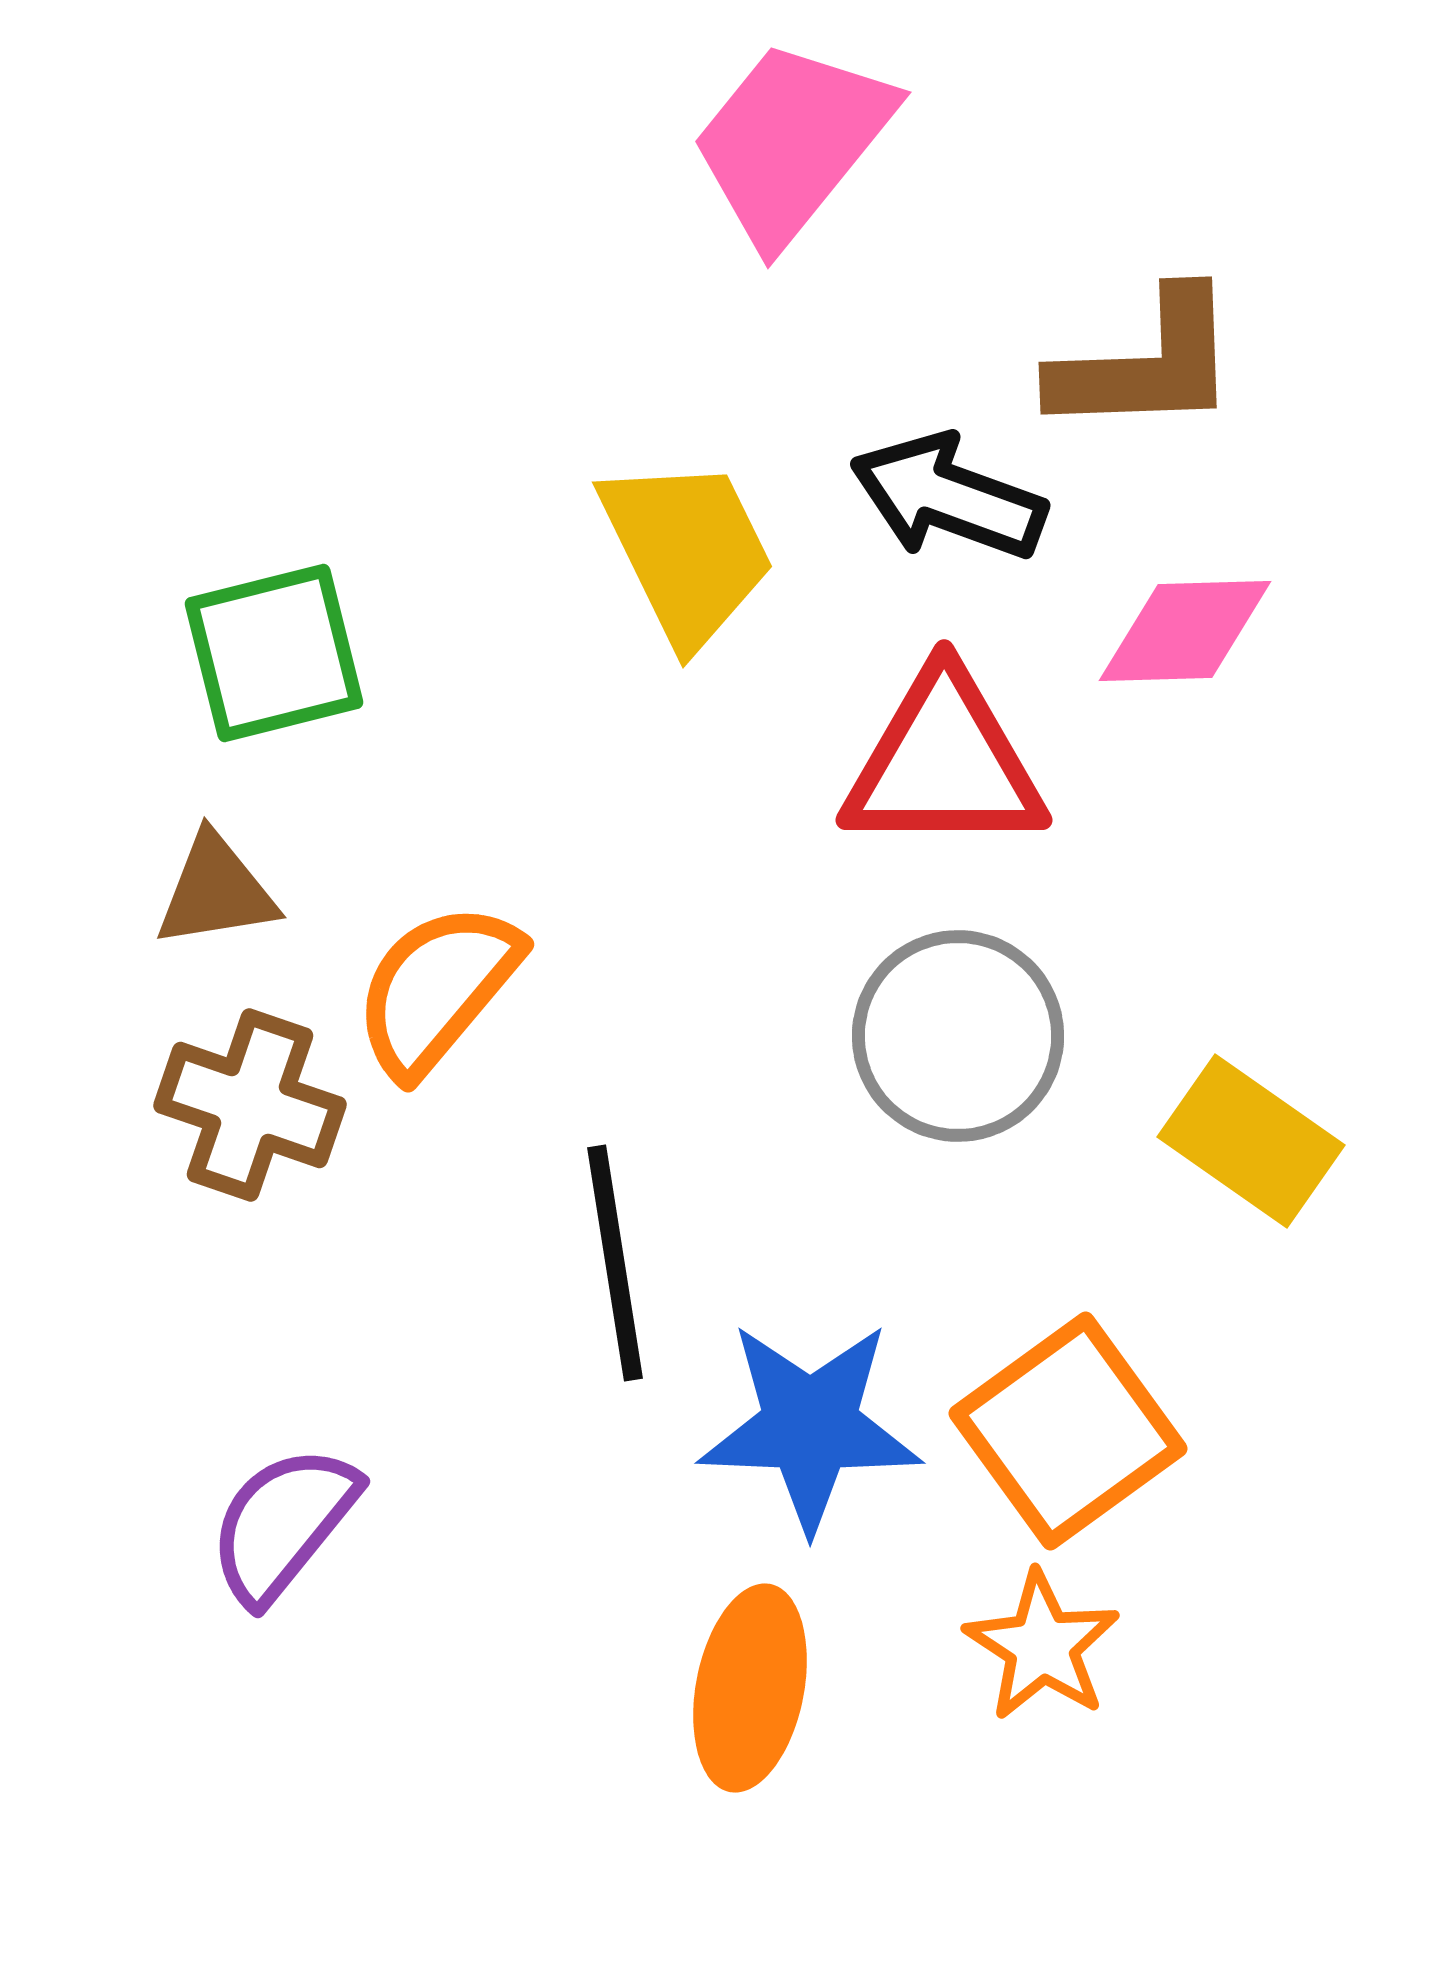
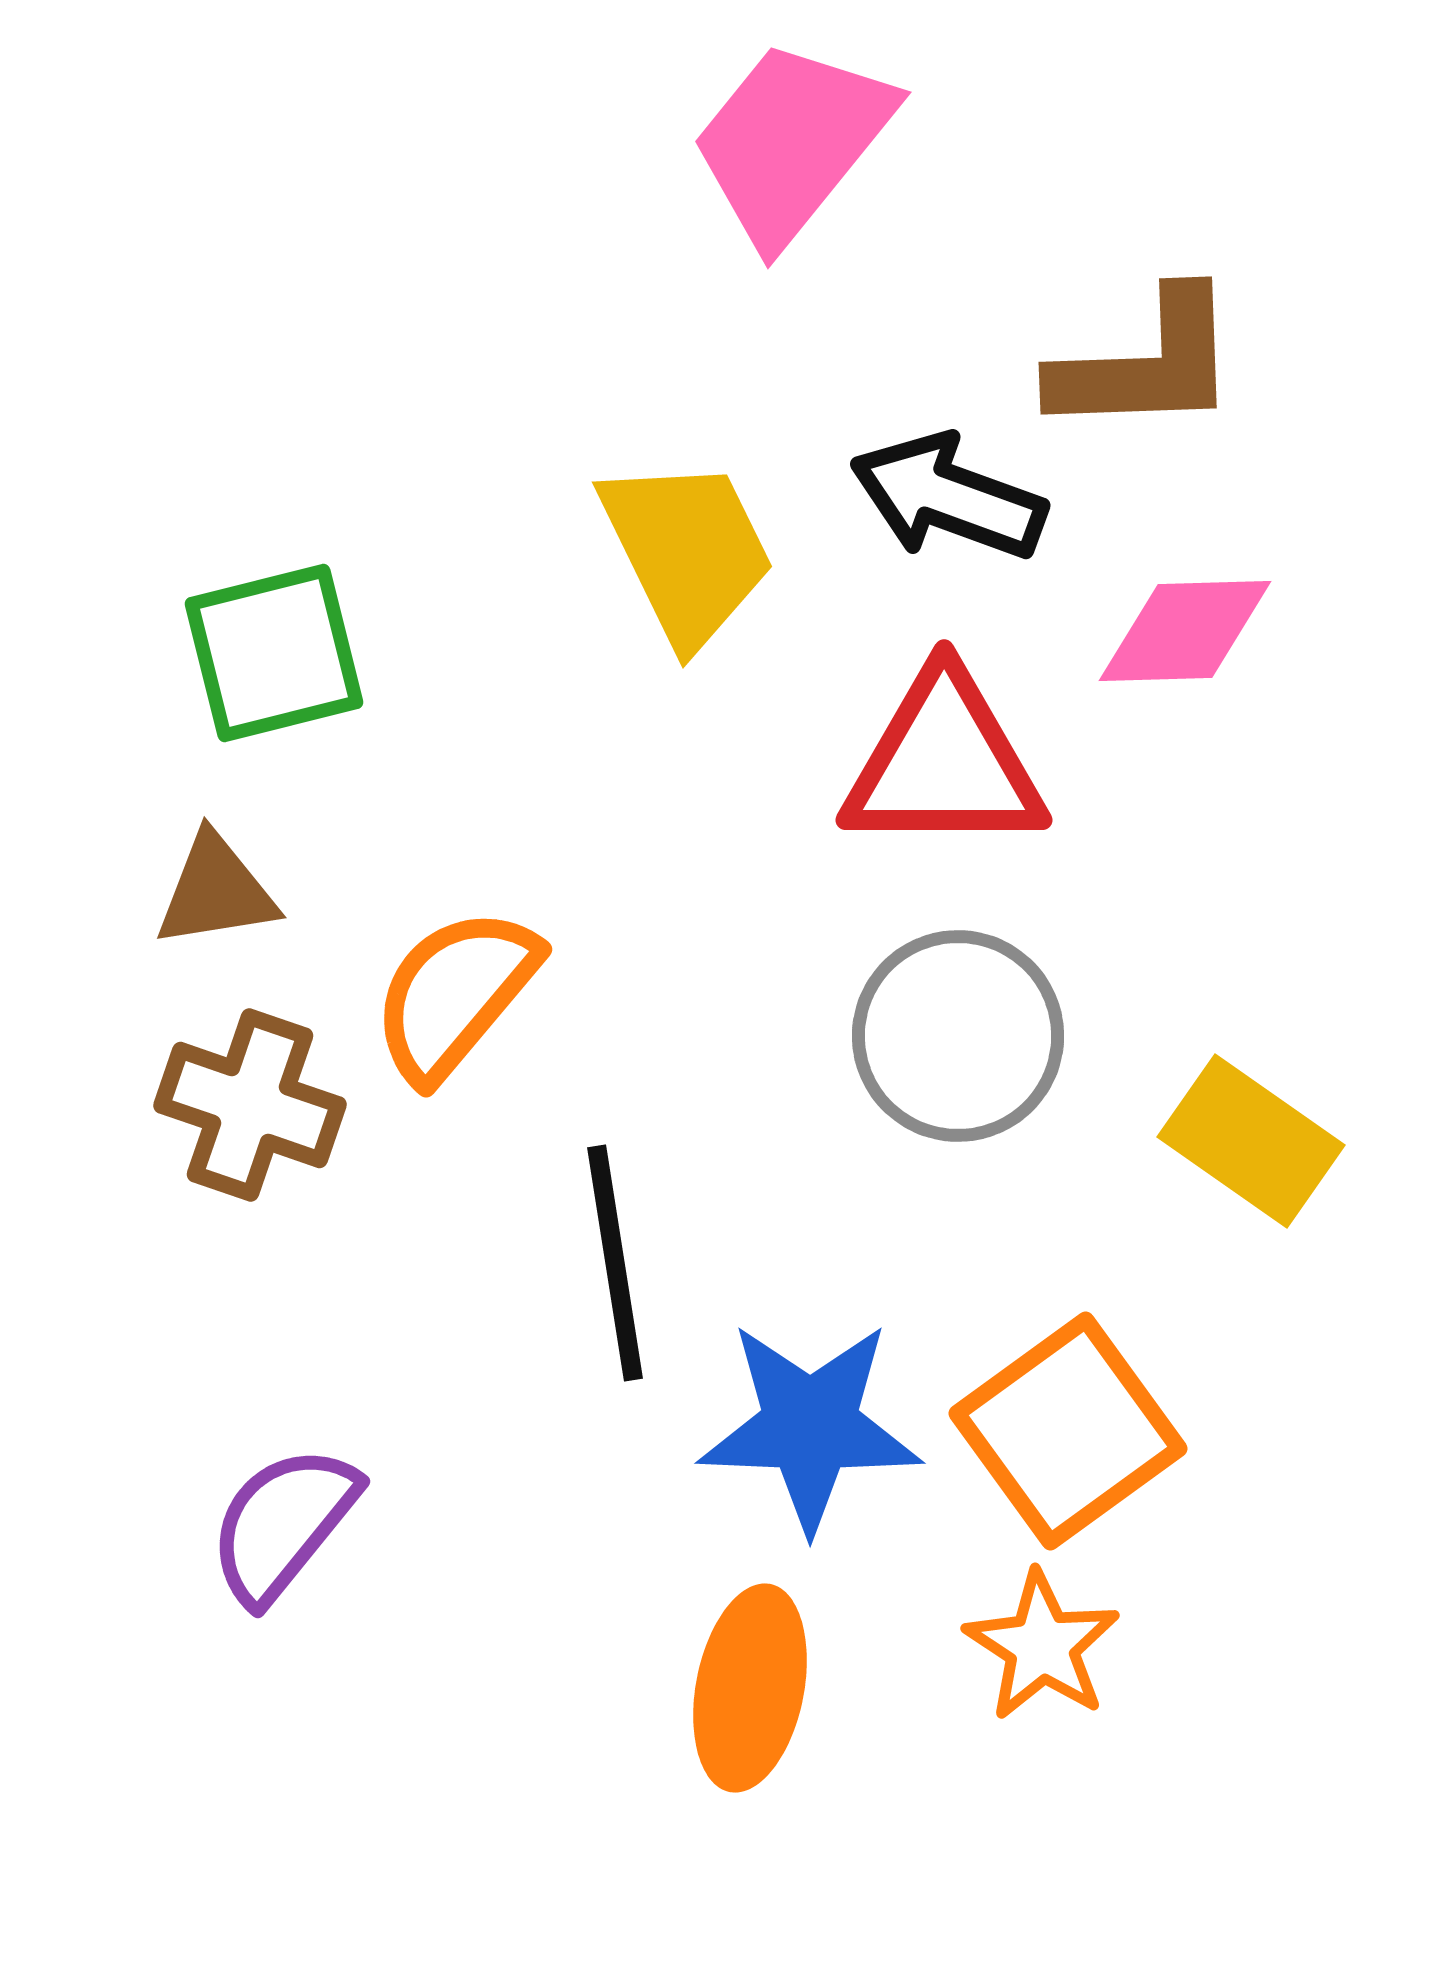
orange semicircle: moved 18 px right, 5 px down
